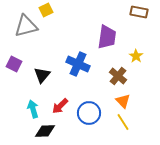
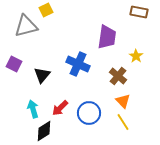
red arrow: moved 2 px down
black diamond: moved 1 px left; rotated 30 degrees counterclockwise
